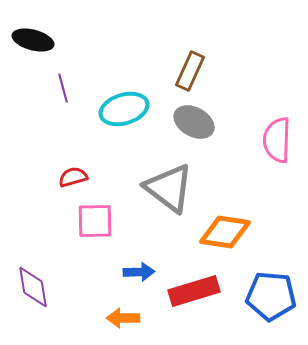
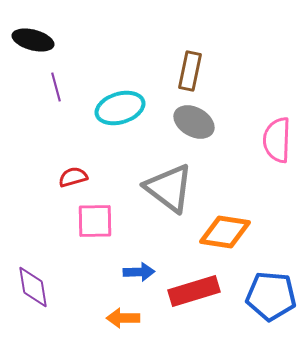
brown rectangle: rotated 12 degrees counterclockwise
purple line: moved 7 px left, 1 px up
cyan ellipse: moved 4 px left, 1 px up
